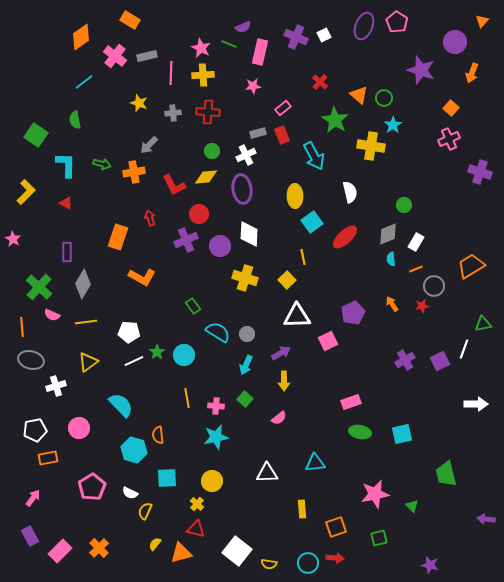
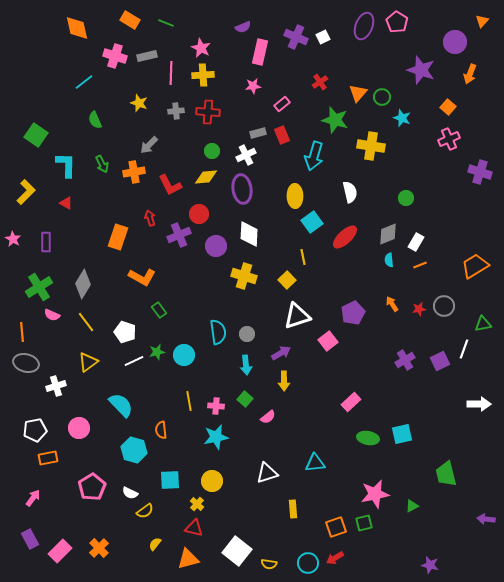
white square at (324, 35): moved 1 px left, 2 px down
orange diamond at (81, 37): moved 4 px left, 9 px up; rotated 68 degrees counterclockwise
green line at (229, 44): moved 63 px left, 21 px up
pink cross at (115, 56): rotated 20 degrees counterclockwise
orange arrow at (472, 73): moved 2 px left, 1 px down
red cross at (320, 82): rotated 14 degrees clockwise
orange triangle at (359, 95): moved 1 px left, 2 px up; rotated 30 degrees clockwise
green circle at (384, 98): moved 2 px left, 1 px up
pink rectangle at (283, 108): moved 1 px left, 4 px up
orange square at (451, 108): moved 3 px left, 1 px up
gray cross at (173, 113): moved 3 px right, 2 px up
green semicircle at (75, 120): moved 20 px right; rotated 12 degrees counterclockwise
green star at (335, 120): rotated 16 degrees counterclockwise
cyan star at (393, 125): moved 9 px right, 7 px up; rotated 18 degrees counterclockwise
cyan arrow at (314, 156): rotated 44 degrees clockwise
green arrow at (102, 164): rotated 48 degrees clockwise
red L-shape at (174, 185): moved 4 px left
green circle at (404, 205): moved 2 px right, 7 px up
purple cross at (186, 240): moved 7 px left, 5 px up
purple circle at (220, 246): moved 4 px left
purple rectangle at (67, 252): moved 21 px left, 10 px up
cyan semicircle at (391, 259): moved 2 px left, 1 px down
orange trapezoid at (471, 266): moved 4 px right
orange line at (416, 269): moved 4 px right, 4 px up
yellow cross at (245, 278): moved 1 px left, 2 px up
gray circle at (434, 286): moved 10 px right, 20 px down
green cross at (39, 287): rotated 16 degrees clockwise
green rectangle at (193, 306): moved 34 px left, 4 px down
red star at (422, 306): moved 3 px left, 3 px down
white triangle at (297, 316): rotated 16 degrees counterclockwise
yellow line at (86, 322): rotated 60 degrees clockwise
orange line at (22, 327): moved 5 px down
white pentagon at (129, 332): moved 4 px left; rotated 15 degrees clockwise
cyan semicircle at (218, 332): rotated 50 degrees clockwise
pink square at (328, 341): rotated 12 degrees counterclockwise
green star at (157, 352): rotated 21 degrees clockwise
gray ellipse at (31, 360): moved 5 px left, 3 px down
cyan arrow at (246, 365): rotated 30 degrees counterclockwise
yellow line at (187, 398): moved 2 px right, 3 px down
pink rectangle at (351, 402): rotated 24 degrees counterclockwise
white arrow at (476, 404): moved 3 px right
pink semicircle at (279, 418): moved 11 px left, 1 px up
green ellipse at (360, 432): moved 8 px right, 6 px down
orange semicircle at (158, 435): moved 3 px right, 5 px up
white triangle at (267, 473): rotated 15 degrees counterclockwise
cyan square at (167, 478): moved 3 px right, 2 px down
green triangle at (412, 506): rotated 48 degrees clockwise
yellow rectangle at (302, 509): moved 9 px left
yellow semicircle at (145, 511): rotated 150 degrees counterclockwise
red triangle at (196, 529): moved 2 px left, 1 px up
purple rectangle at (30, 536): moved 3 px down
green square at (379, 538): moved 15 px left, 15 px up
orange triangle at (181, 553): moved 7 px right, 6 px down
red arrow at (335, 558): rotated 144 degrees clockwise
